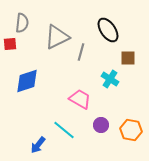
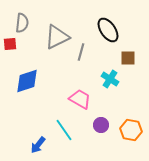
cyan line: rotated 15 degrees clockwise
